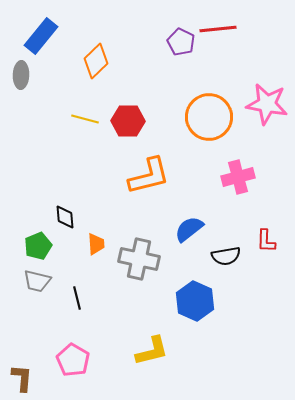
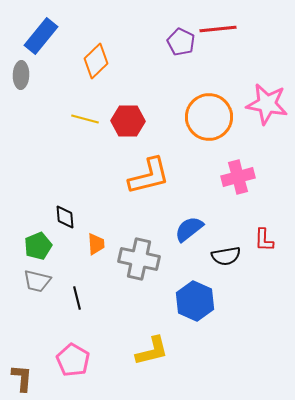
red L-shape: moved 2 px left, 1 px up
